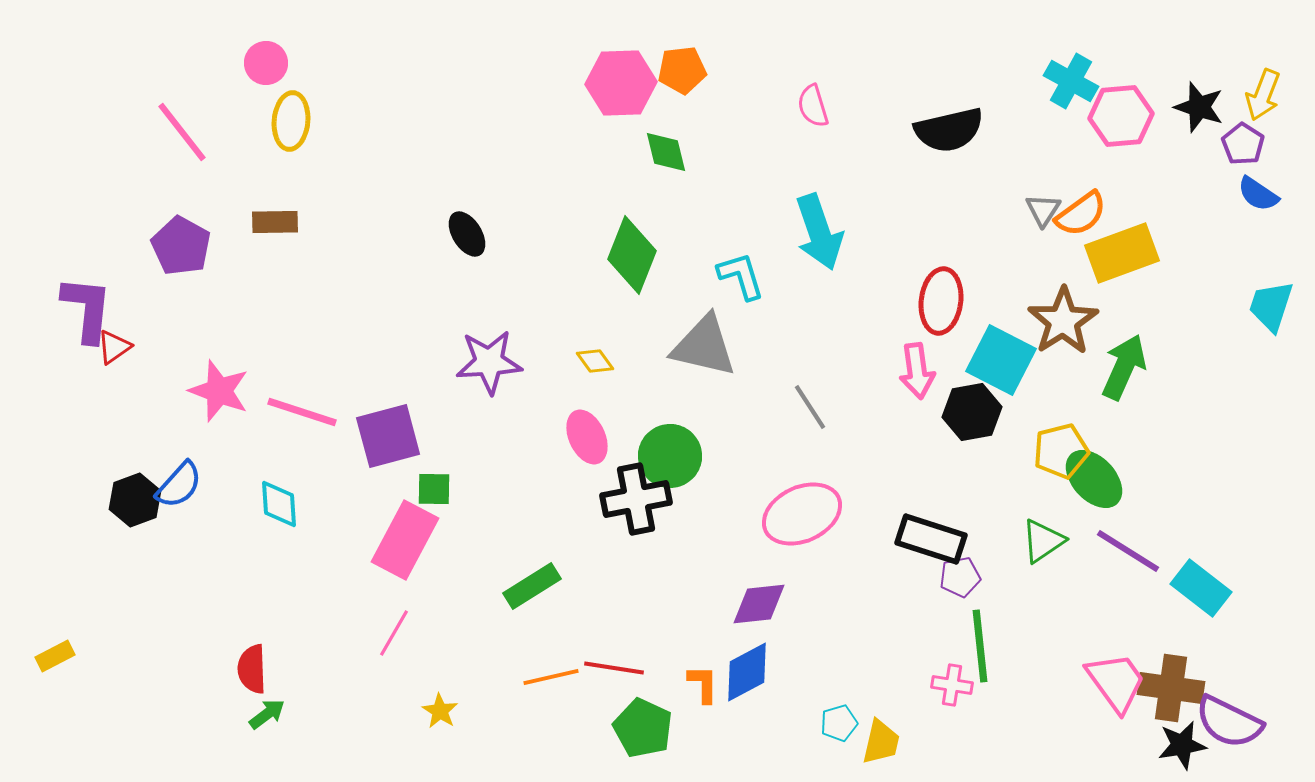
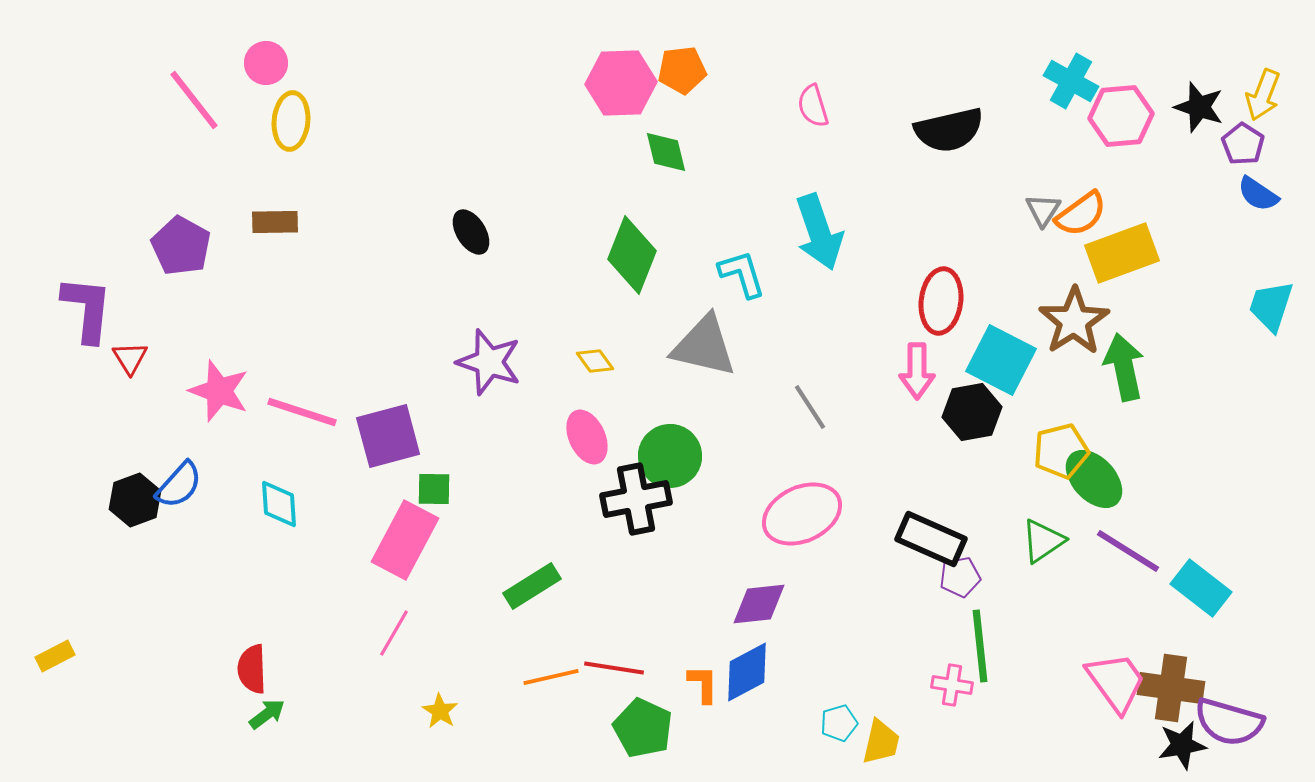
pink line at (182, 132): moved 12 px right, 32 px up
black ellipse at (467, 234): moved 4 px right, 2 px up
cyan L-shape at (741, 276): moved 1 px right, 2 px up
brown star at (1063, 321): moved 11 px right
red triangle at (114, 347): moved 16 px right, 11 px down; rotated 27 degrees counterclockwise
purple star at (489, 362): rotated 22 degrees clockwise
green arrow at (1124, 367): rotated 36 degrees counterclockwise
pink arrow at (917, 371): rotated 8 degrees clockwise
black rectangle at (931, 539): rotated 6 degrees clockwise
purple semicircle at (1229, 722): rotated 10 degrees counterclockwise
